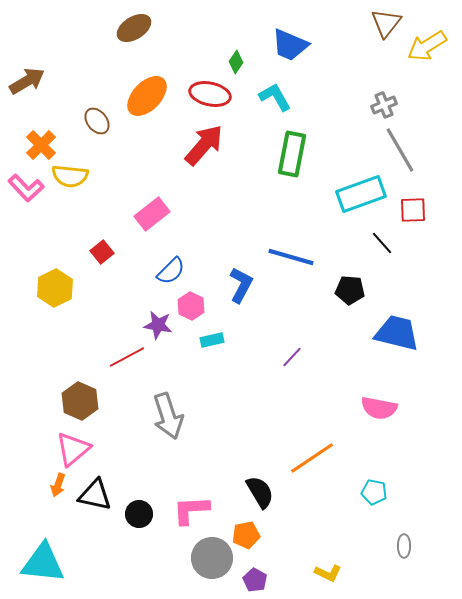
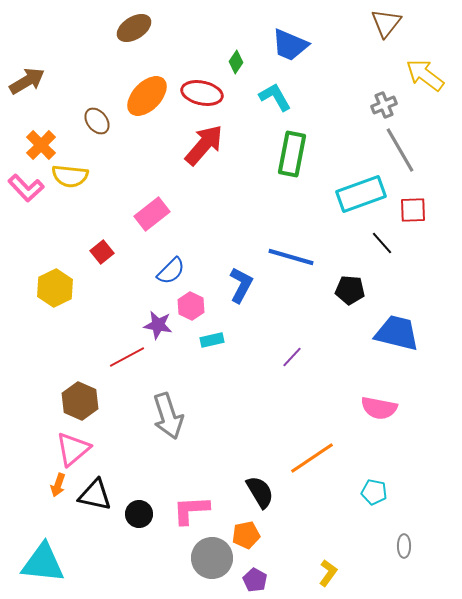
yellow arrow at (427, 46): moved 2 px left, 29 px down; rotated 69 degrees clockwise
red ellipse at (210, 94): moved 8 px left, 1 px up
yellow L-shape at (328, 573): rotated 80 degrees counterclockwise
